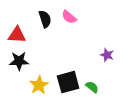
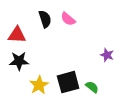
pink semicircle: moved 1 px left, 2 px down
